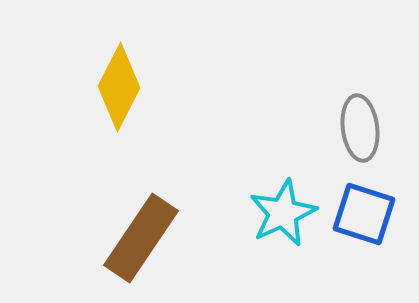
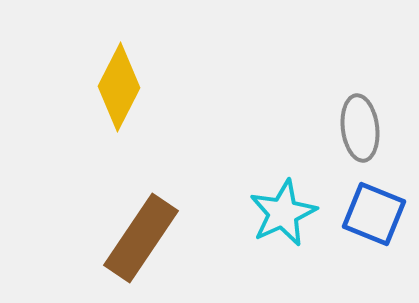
blue square: moved 10 px right; rotated 4 degrees clockwise
